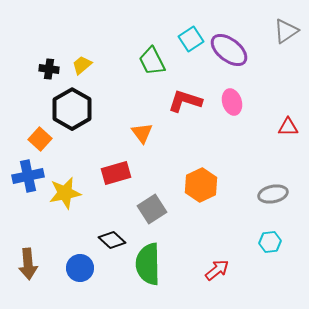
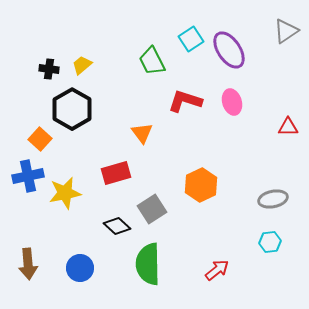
purple ellipse: rotated 18 degrees clockwise
gray ellipse: moved 5 px down
black diamond: moved 5 px right, 14 px up
